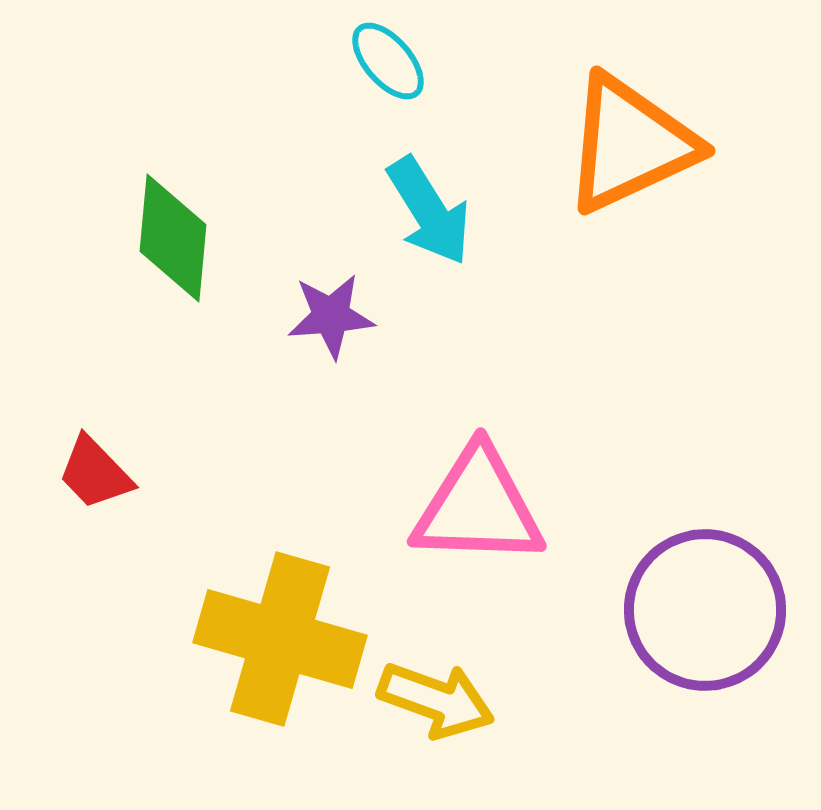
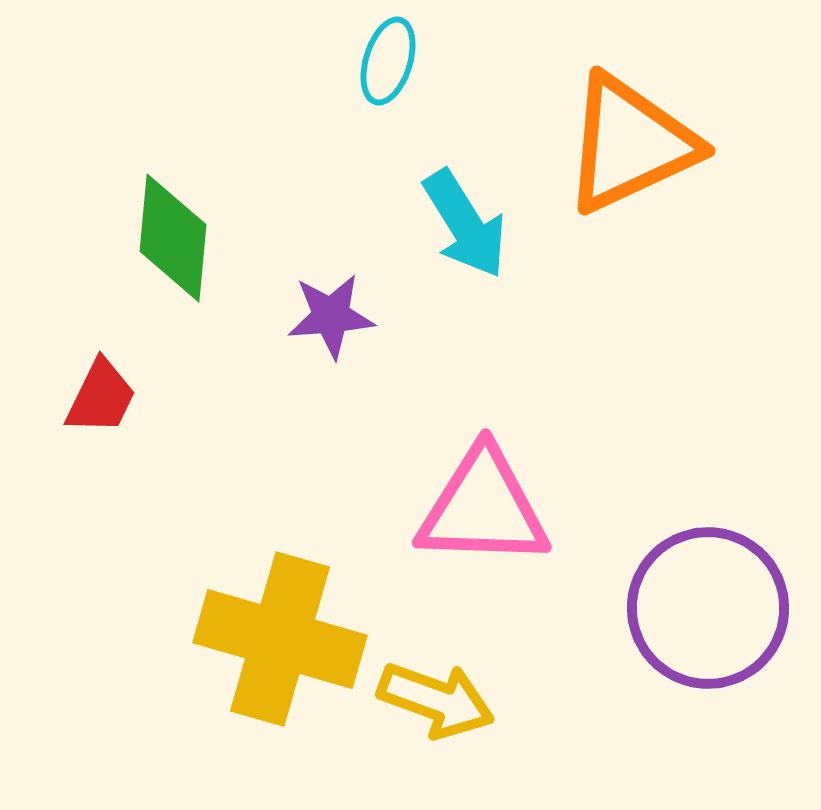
cyan ellipse: rotated 58 degrees clockwise
cyan arrow: moved 36 px right, 13 px down
red trapezoid: moved 6 px right, 76 px up; rotated 110 degrees counterclockwise
pink triangle: moved 5 px right, 1 px down
purple circle: moved 3 px right, 2 px up
